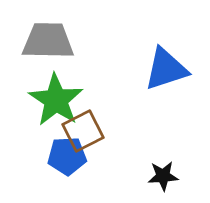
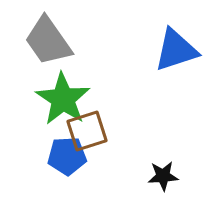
gray trapezoid: rotated 126 degrees counterclockwise
blue triangle: moved 10 px right, 19 px up
green star: moved 7 px right, 1 px up
brown square: moved 4 px right; rotated 9 degrees clockwise
